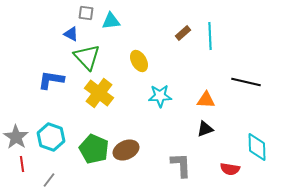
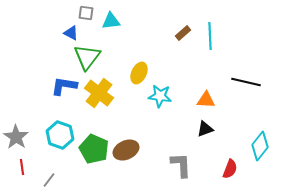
blue triangle: moved 1 px up
green triangle: rotated 20 degrees clockwise
yellow ellipse: moved 12 px down; rotated 55 degrees clockwise
blue L-shape: moved 13 px right, 6 px down
cyan star: rotated 10 degrees clockwise
cyan hexagon: moved 9 px right, 2 px up
cyan diamond: moved 3 px right, 1 px up; rotated 40 degrees clockwise
red line: moved 3 px down
red semicircle: rotated 78 degrees counterclockwise
